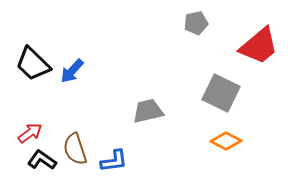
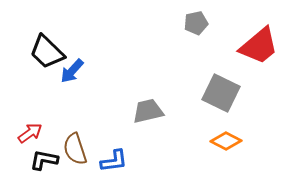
black trapezoid: moved 14 px right, 12 px up
black L-shape: moved 2 px right; rotated 24 degrees counterclockwise
